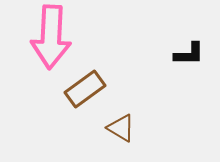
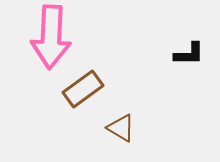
brown rectangle: moved 2 px left
